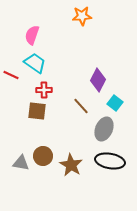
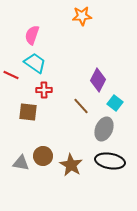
brown square: moved 9 px left, 1 px down
